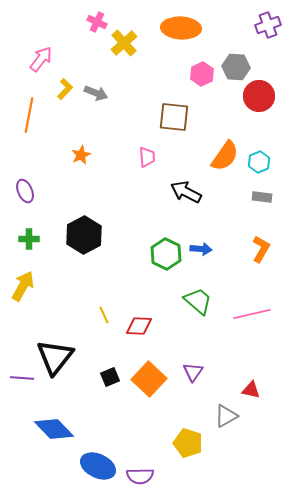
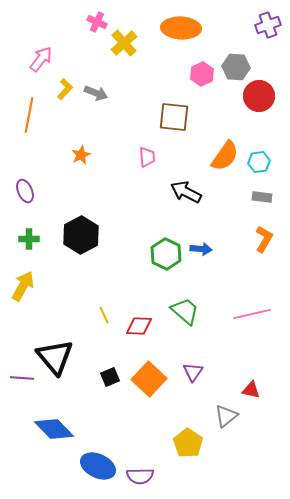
cyan hexagon: rotated 15 degrees clockwise
black hexagon: moved 3 px left
orange L-shape: moved 3 px right, 10 px up
green trapezoid: moved 13 px left, 10 px down
black triangle: rotated 18 degrees counterclockwise
gray triangle: rotated 10 degrees counterclockwise
yellow pentagon: rotated 16 degrees clockwise
